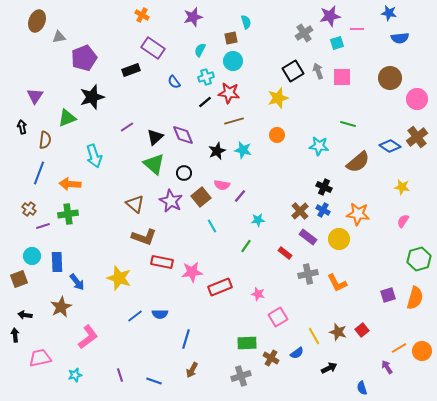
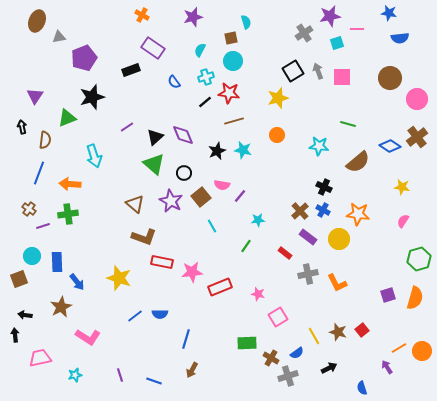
pink L-shape at (88, 337): rotated 70 degrees clockwise
gray cross at (241, 376): moved 47 px right
